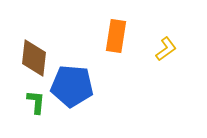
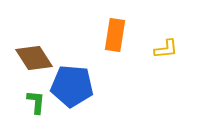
orange rectangle: moved 1 px left, 1 px up
yellow L-shape: rotated 30 degrees clockwise
brown diamond: rotated 39 degrees counterclockwise
